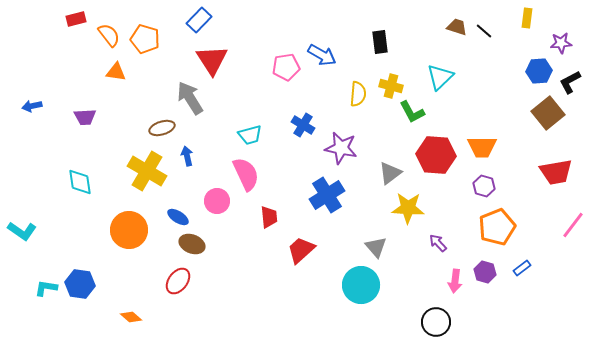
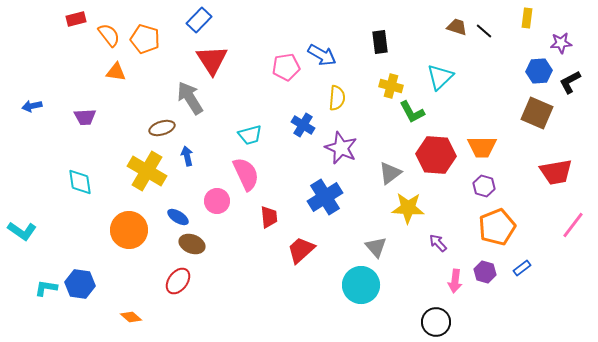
yellow semicircle at (358, 94): moved 21 px left, 4 px down
brown square at (548, 113): moved 11 px left; rotated 28 degrees counterclockwise
purple star at (341, 148): rotated 12 degrees clockwise
blue cross at (327, 195): moved 2 px left, 2 px down
